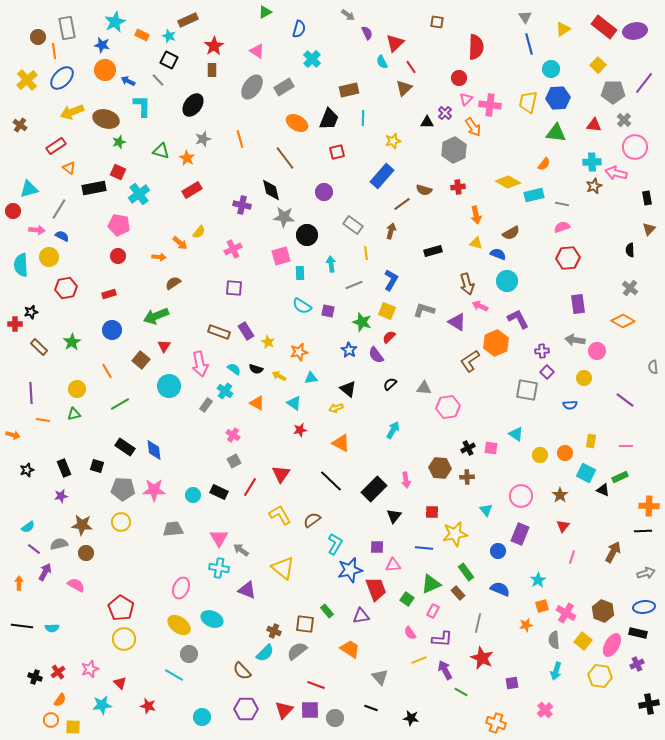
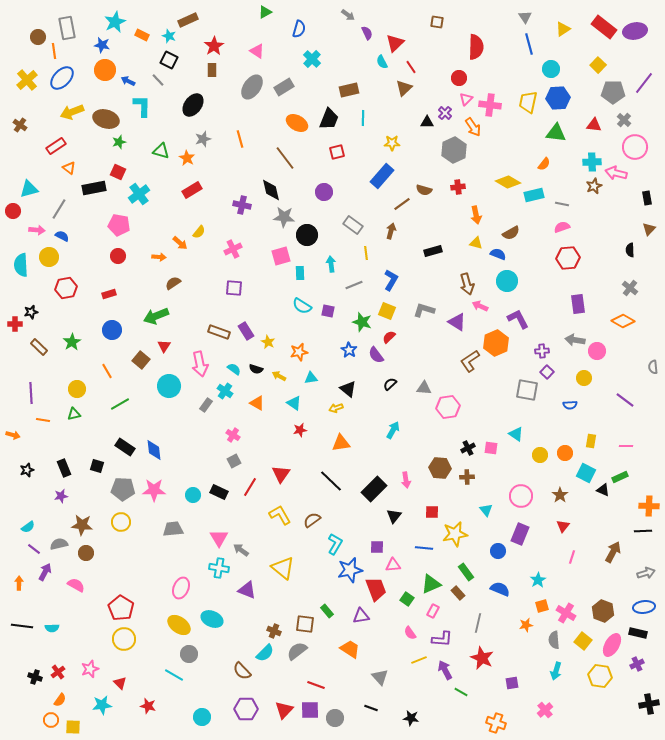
yellow star at (393, 141): moved 1 px left, 2 px down; rotated 14 degrees clockwise
orange triangle at (341, 443): rotated 36 degrees counterclockwise
